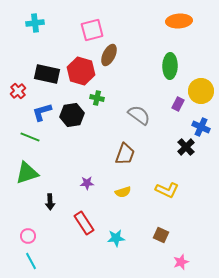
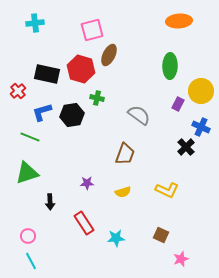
red hexagon: moved 2 px up
pink star: moved 3 px up
